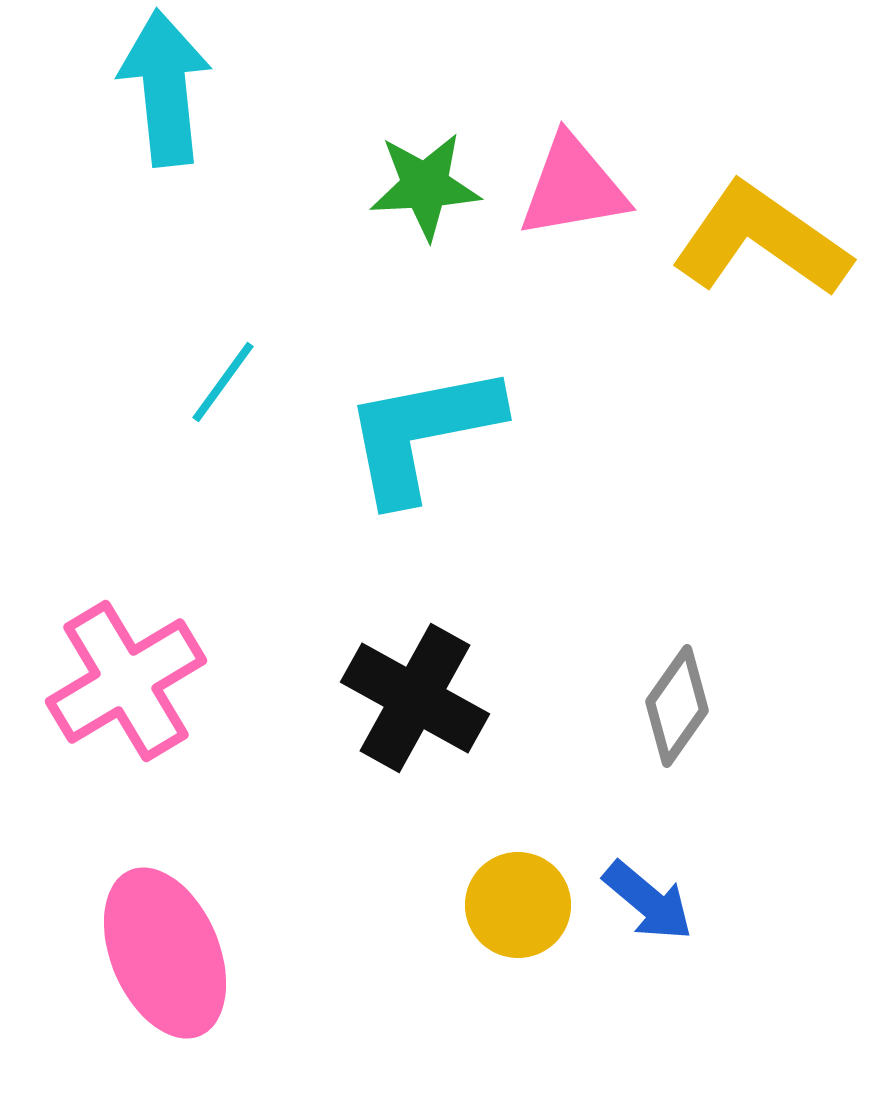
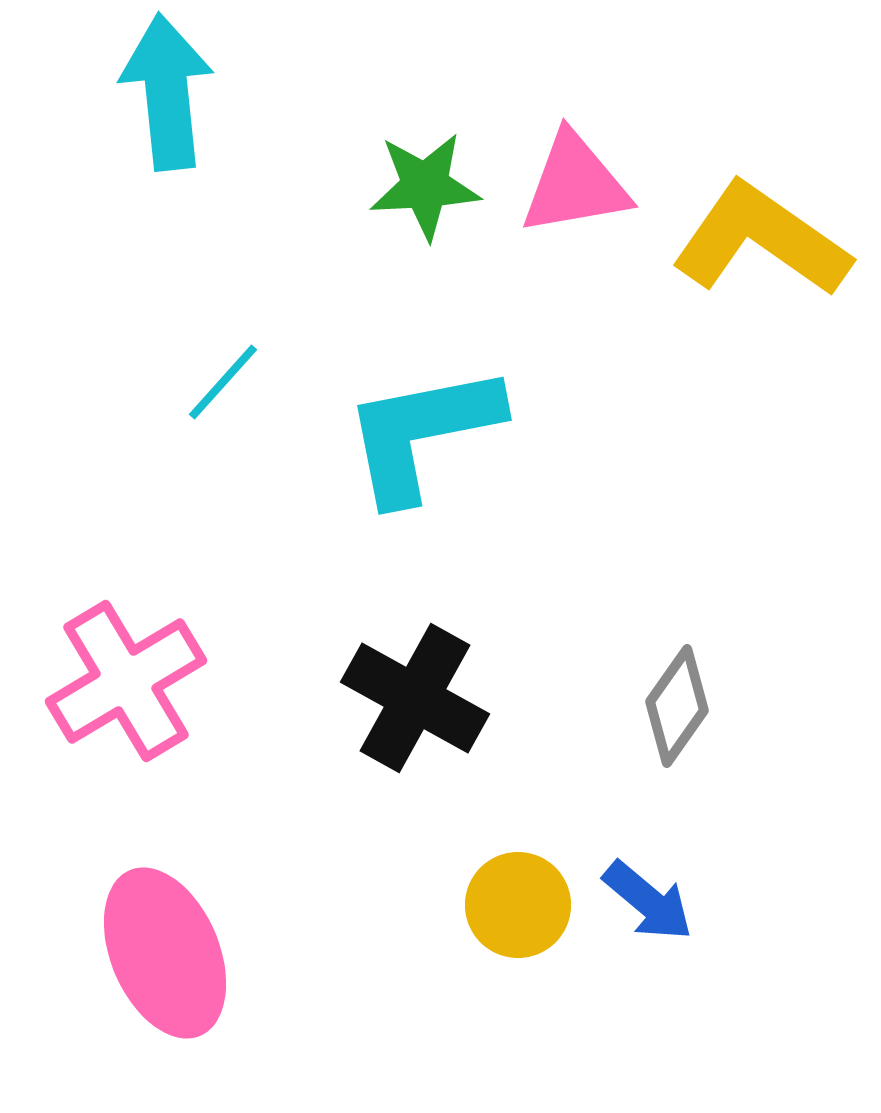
cyan arrow: moved 2 px right, 4 px down
pink triangle: moved 2 px right, 3 px up
cyan line: rotated 6 degrees clockwise
